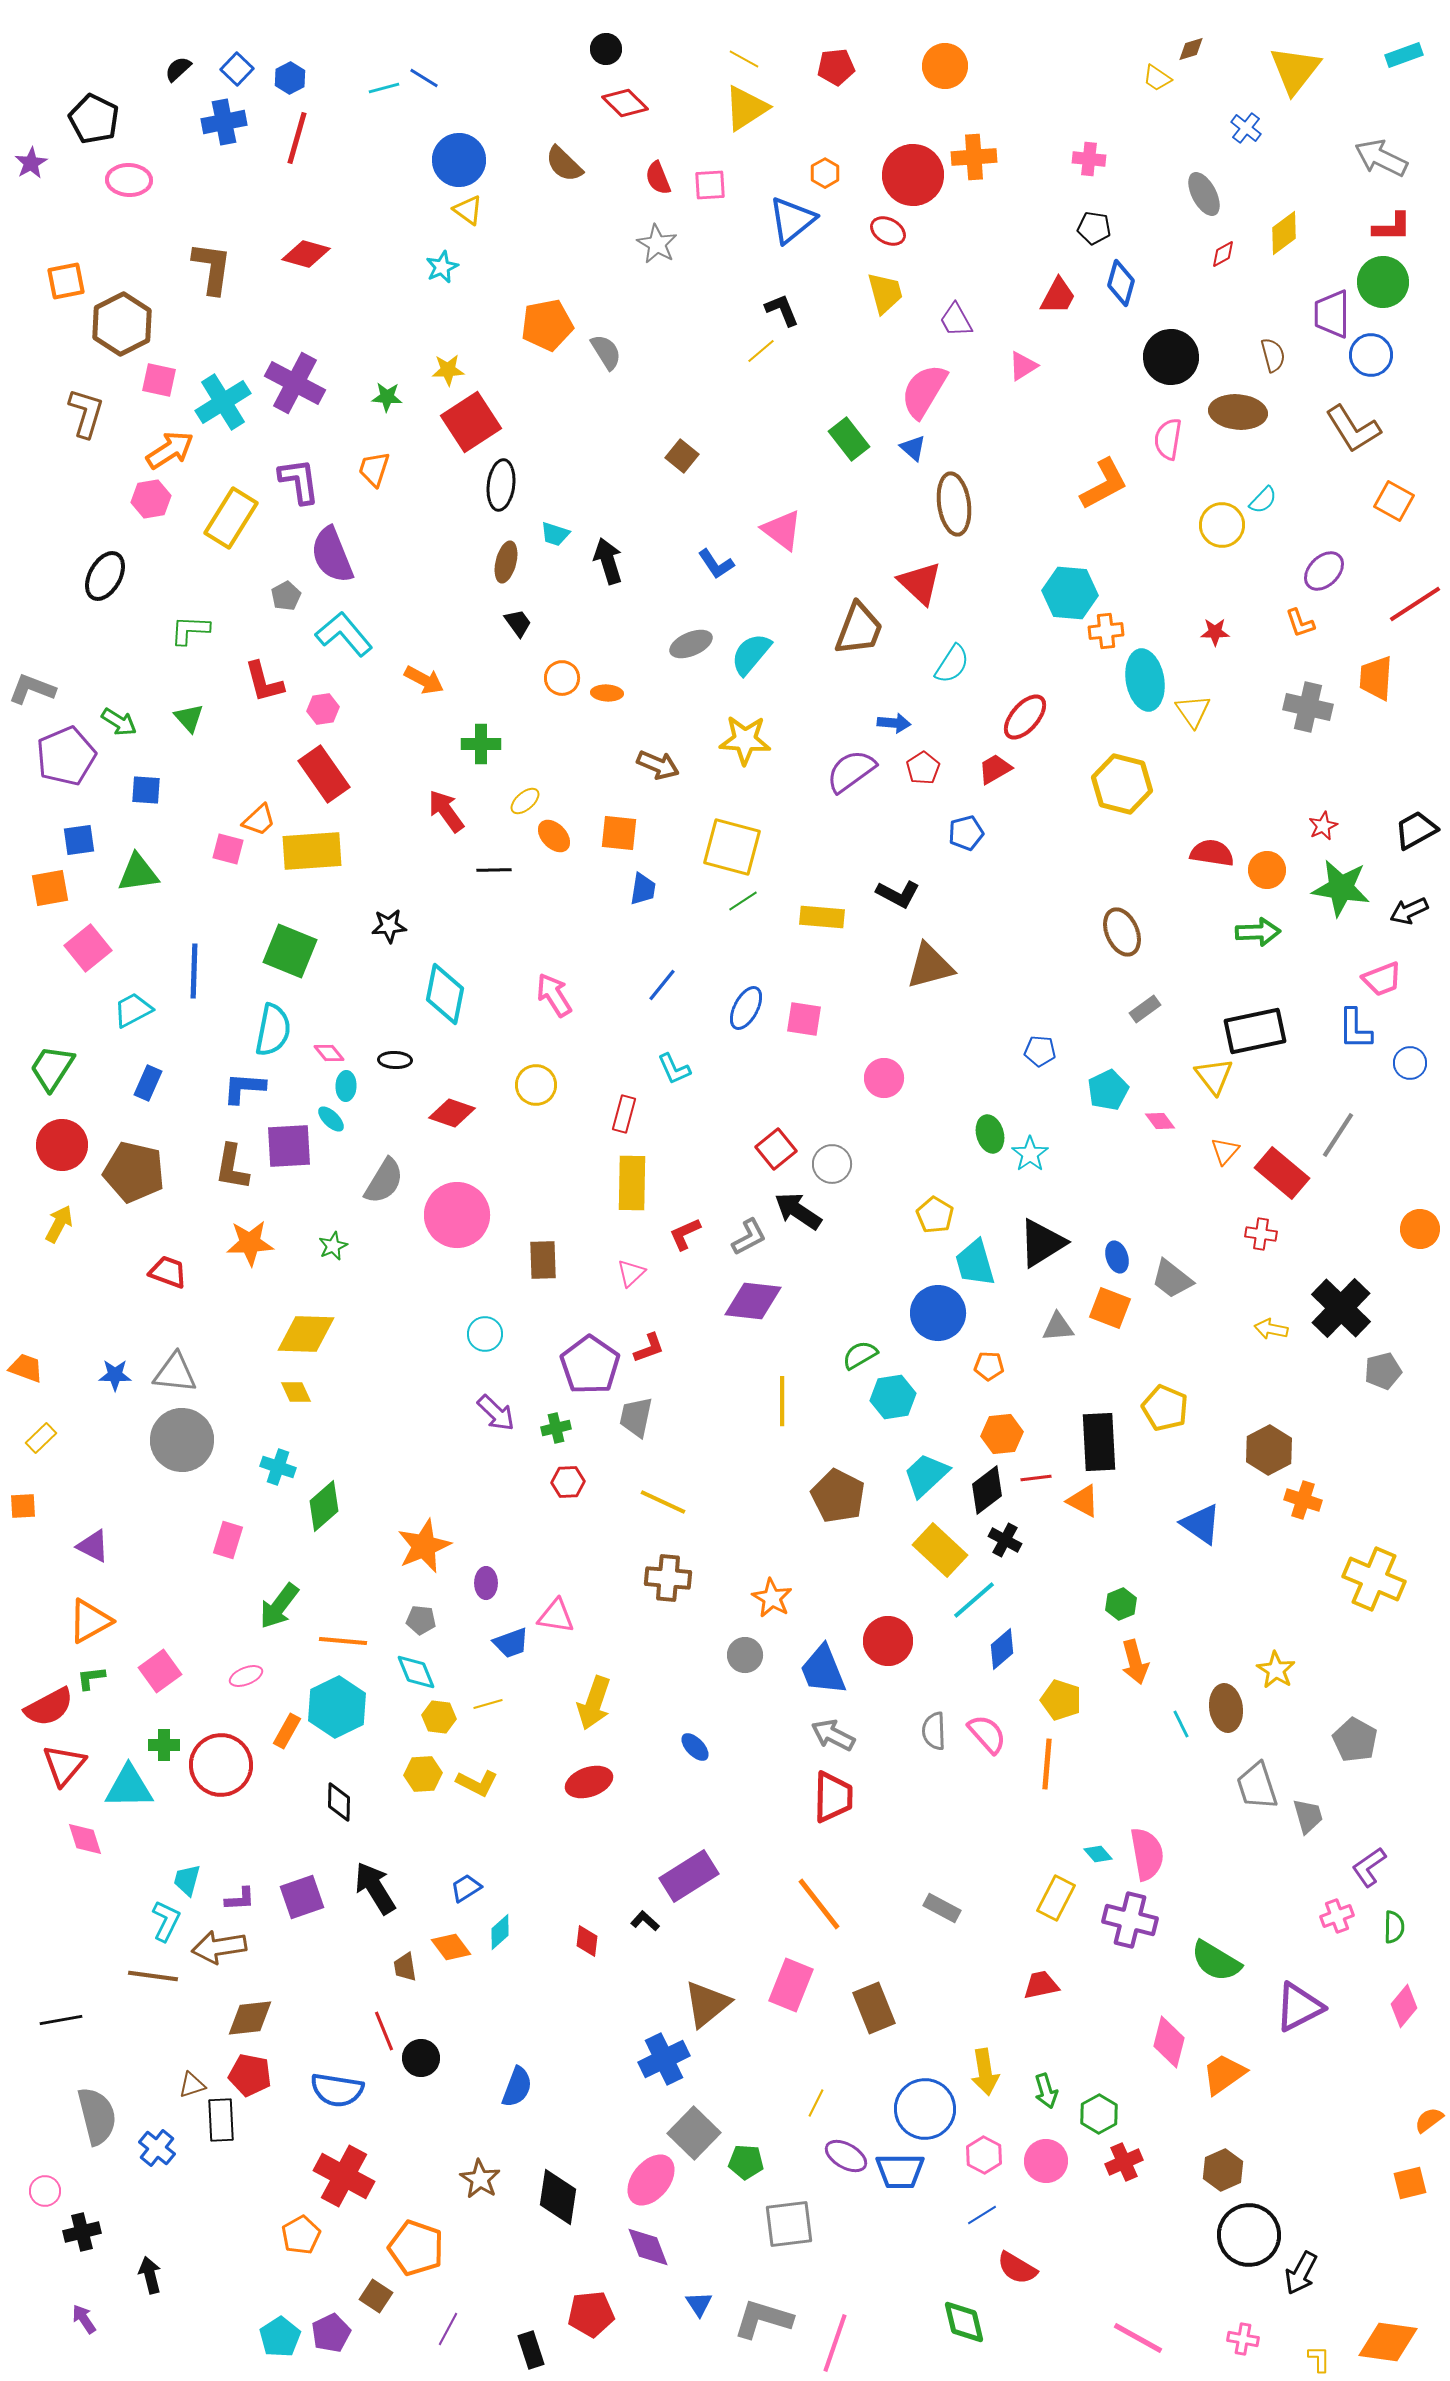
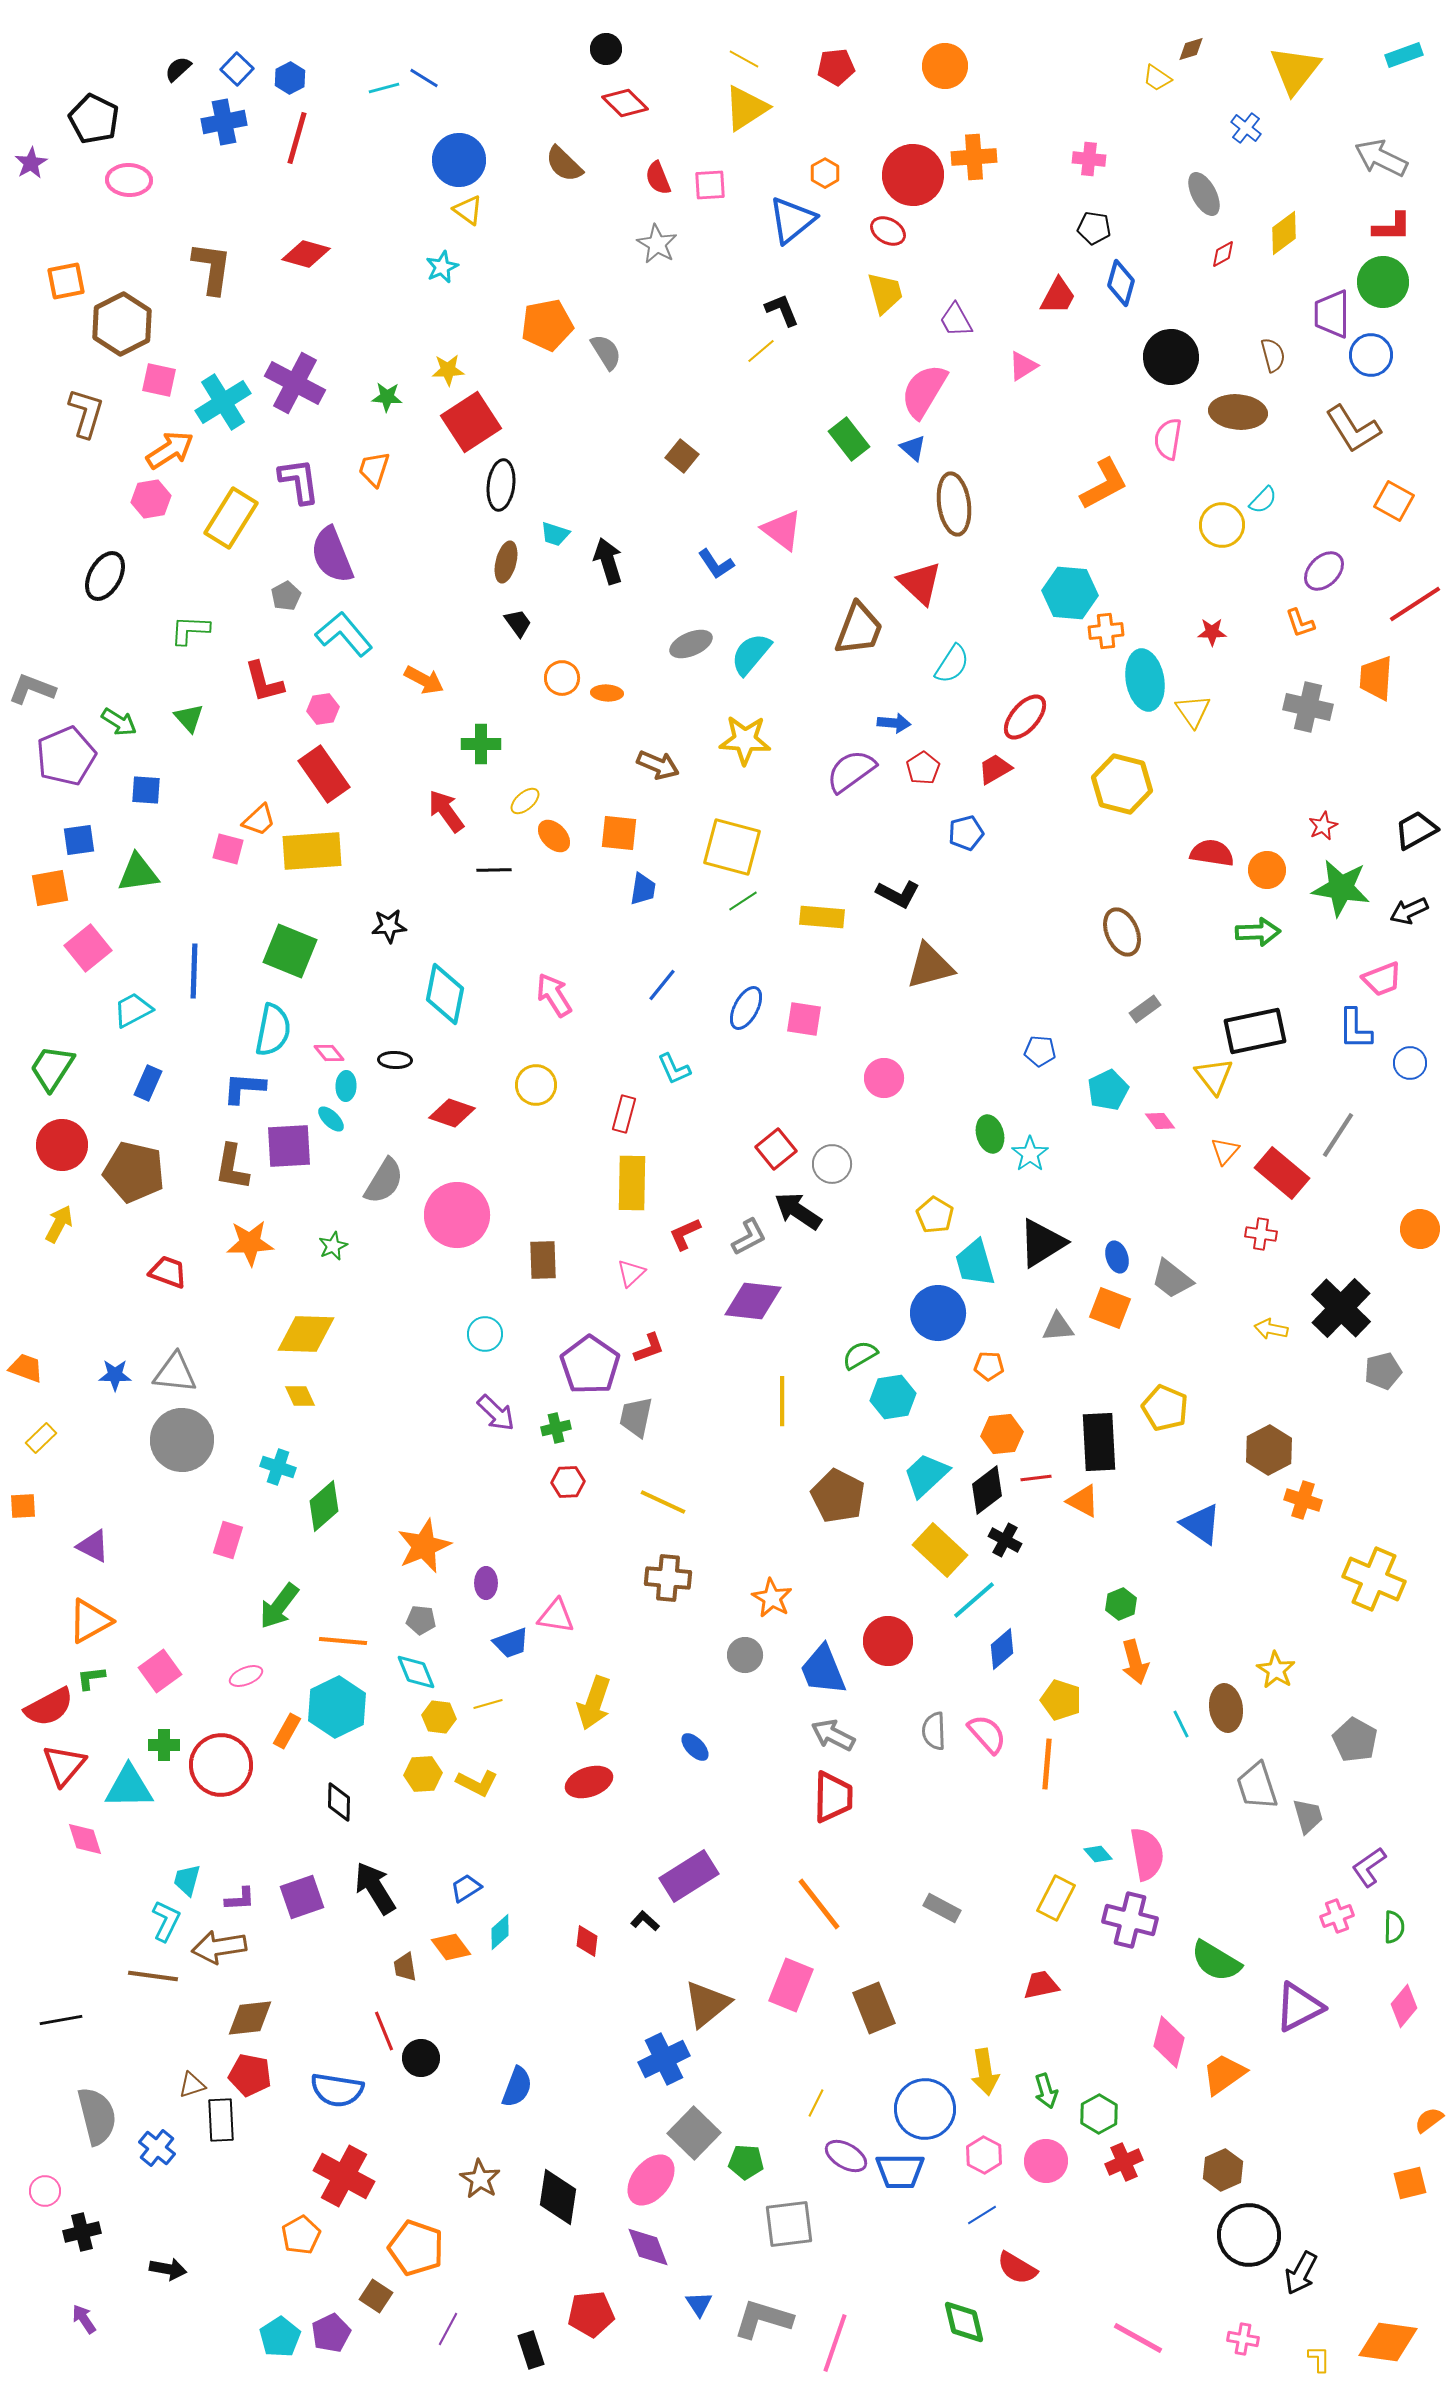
red star at (1215, 632): moved 3 px left
yellow diamond at (296, 1392): moved 4 px right, 4 px down
black arrow at (150, 2275): moved 18 px right, 6 px up; rotated 114 degrees clockwise
